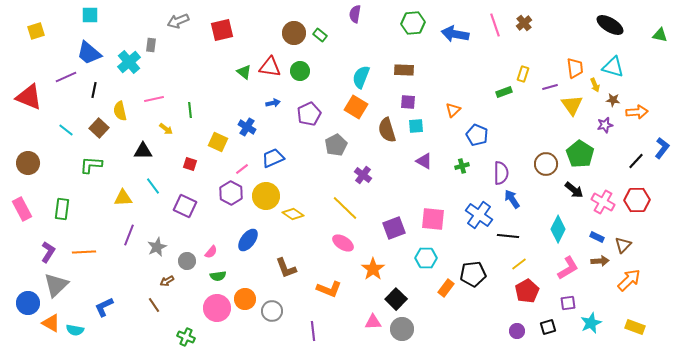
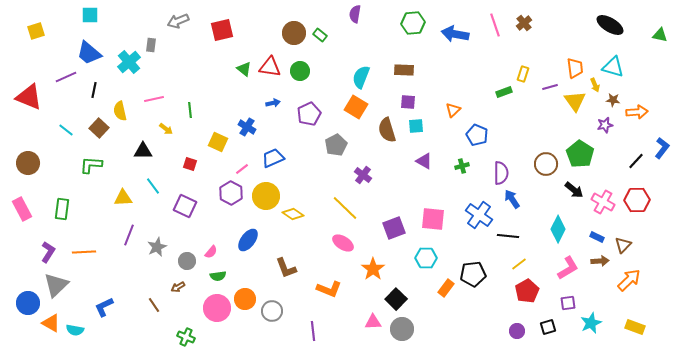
green triangle at (244, 72): moved 3 px up
yellow triangle at (572, 105): moved 3 px right, 4 px up
brown arrow at (167, 281): moved 11 px right, 6 px down
